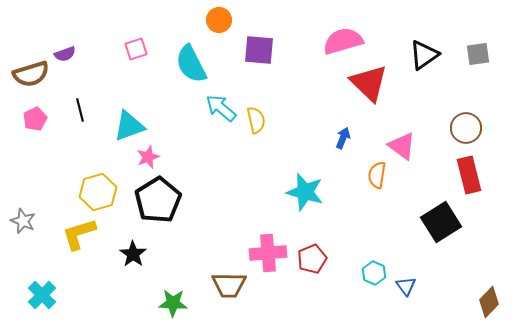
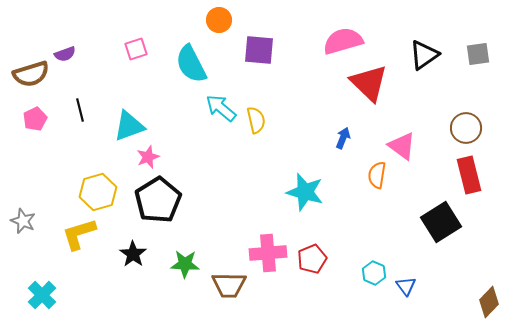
green star: moved 12 px right, 39 px up
